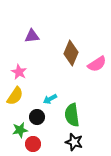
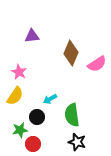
black star: moved 3 px right
